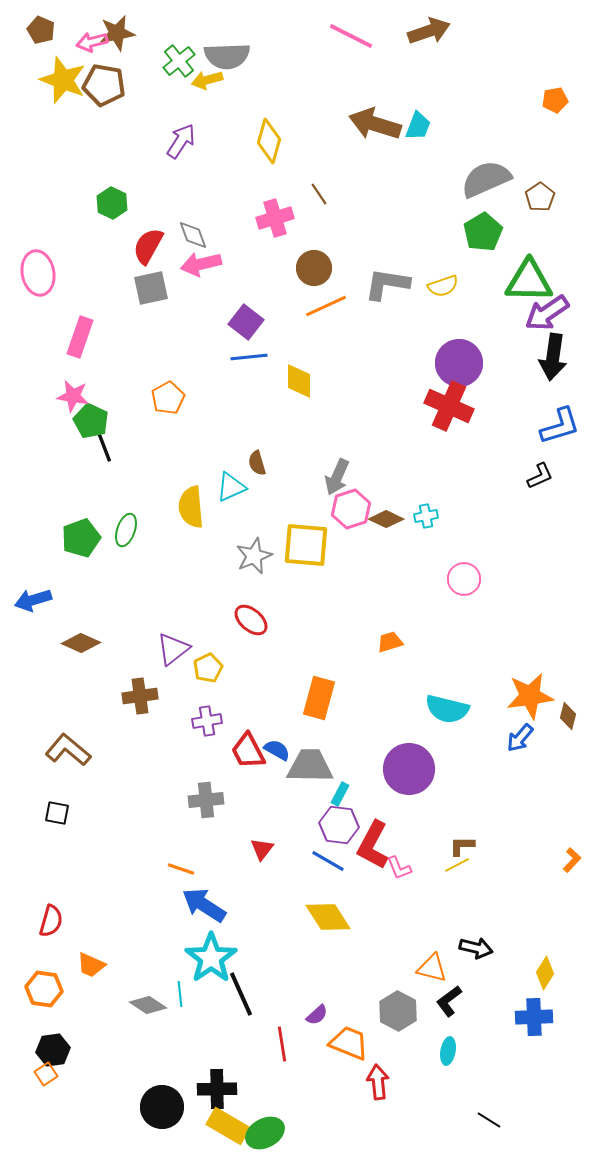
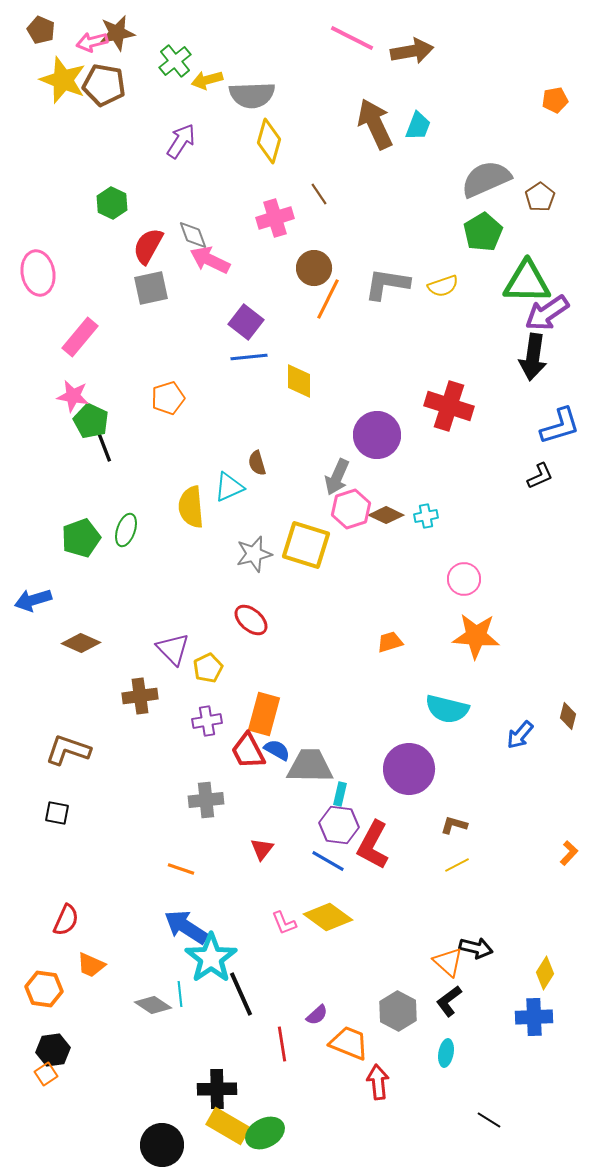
brown arrow at (429, 31): moved 17 px left, 20 px down; rotated 9 degrees clockwise
pink line at (351, 36): moved 1 px right, 2 px down
gray semicircle at (227, 56): moved 25 px right, 39 px down
green cross at (179, 61): moved 4 px left
brown arrow at (375, 124): rotated 48 degrees clockwise
pink arrow at (201, 264): moved 9 px right, 4 px up; rotated 39 degrees clockwise
green triangle at (529, 281): moved 2 px left, 1 px down
orange line at (326, 306): moved 2 px right, 7 px up; rotated 39 degrees counterclockwise
pink rectangle at (80, 337): rotated 21 degrees clockwise
black arrow at (553, 357): moved 20 px left
purple circle at (459, 363): moved 82 px left, 72 px down
orange pentagon at (168, 398): rotated 12 degrees clockwise
red cross at (449, 406): rotated 6 degrees counterclockwise
cyan triangle at (231, 487): moved 2 px left
brown diamond at (386, 519): moved 4 px up
yellow square at (306, 545): rotated 12 degrees clockwise
gray star at (254, 556): moved 2 px up; rotated 9 degrees clockwise
purple triangle at (173, 649): rotated 36 degrees counterclockwise
orange star at (530, 696): moved 54 px left, 60 px up; rotated 12 degrees clockwise
orange rectangle at (319, 698): moved 55 px left, 16 px down
blue arrow at (520, 738): moved 3 px up
brown L-shape at (68, 750): rotated 21 degrees counterclockwise
cyan rectangle at (340, 794): rotated 15 degrees counterclockwise
brown L-shape at (462, 846): moved 8 px left, 21 px up; rotated 16 degrees clockwise
orange L-shape at (572, 860): moved 3 px left, 7 px up
pink L-shape at (399, 868): moved 115 px left, 55 px down
blue arrow at (204, 905): moved 18 px left, 22 px down
yellow diamond at (328, 917): rotated 21 degrees counterclockwise
red semicircle at (51, 921): moved 15 px right, 1 px up; rotated 8 degrees clockwise
orange triangle at (432, 968): moved 16 px right, 6 px up; rotated 28 degrees clockwise
gray diamond at (148, 1005): moved 5 px right
cyan ellipse at (448, 1051): moved 2 px left, 2 px down
black circle at (162, 1107): moved 38 px down
